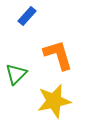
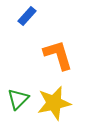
green triangle: moved 2 px right, 25 px down
yellow star: moved 2 px down
